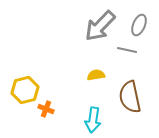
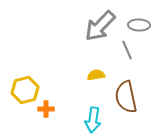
gray ellipse: rotated 70 degrees clockwise
gray line: rotated 54 degrees clockwise
brown semicircle: moved 4 px left
orange cross: rotated 21 degrees counterclockwise
